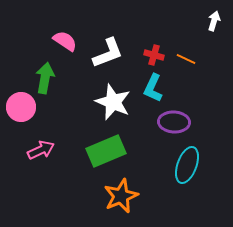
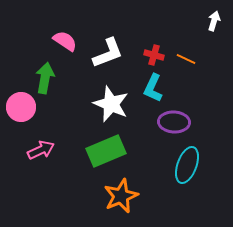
white star: moved 2 px left, 2 px down
